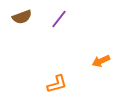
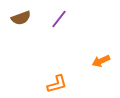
brown semicircle: moved 1 px left, 1 px down
